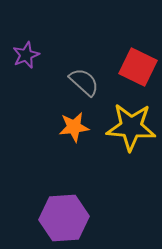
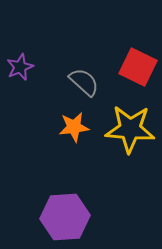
purple star: moved 6 px left, 12 px down
yellow star: moved 1 px left, 2 px down
purple hexagon: moved 1 px right, 1 px up
